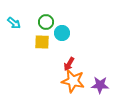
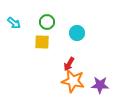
green circle: moved 1 px right
cyan circle: moved 15 px right
